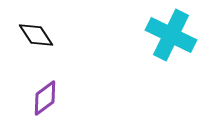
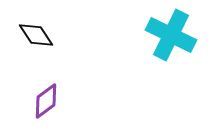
purple diamond: moved 1 px right, 3 px down
